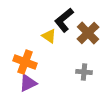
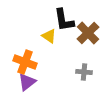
black L-shape: rotated 60 degrees counterclockwise
purple triangle: moved 1 px left, 1 px up; rotated 12 degrees counterclockwise
